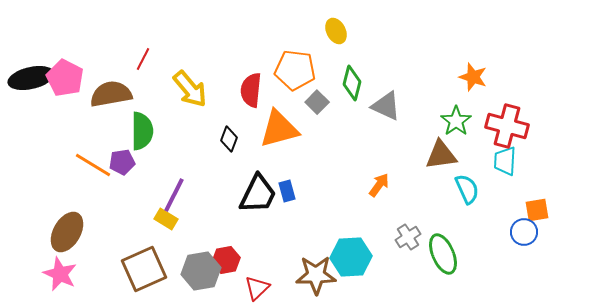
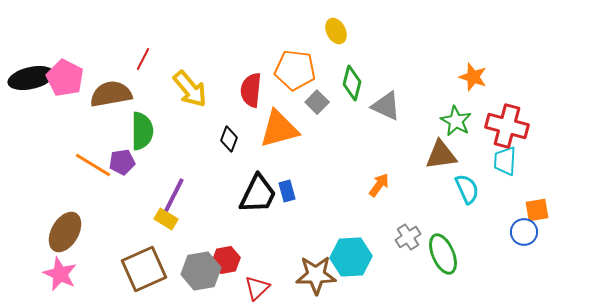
green star: rotated 8 degrees counterclockwise
brown ellipse: moved 2 px left
